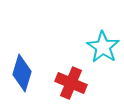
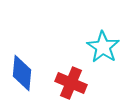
blue diamond: rotated 12 degrees counterclockwise
